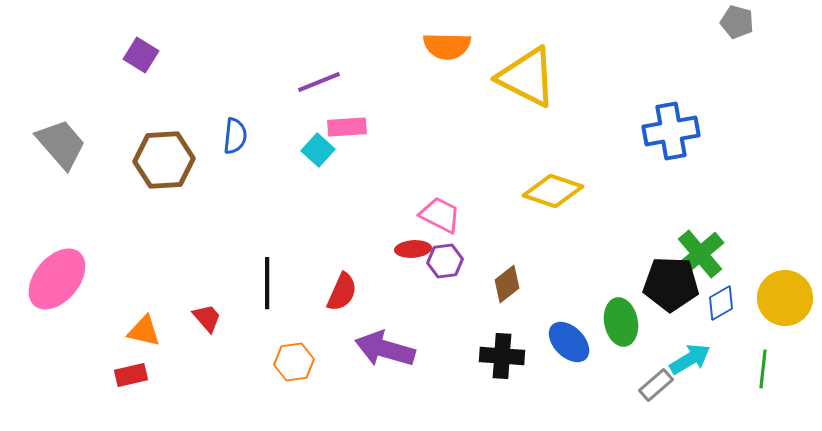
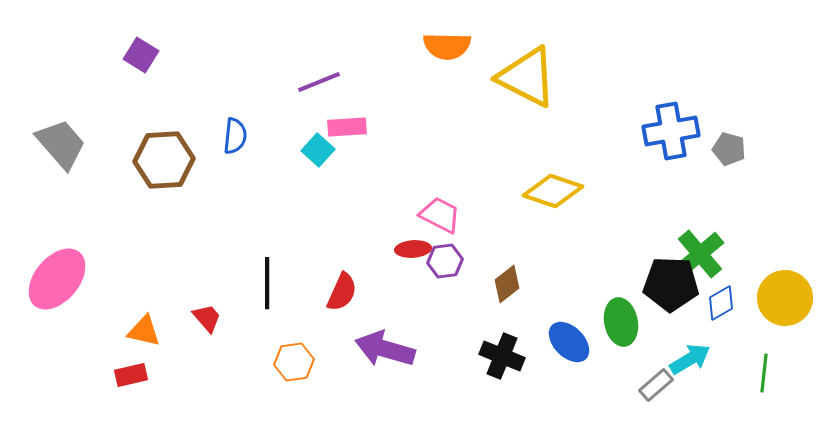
gray pentagon: moved 8 px left, 127 px down
black cross: rotated 18 degrees clockwise
green line: moved 1 px right, 4 px down
